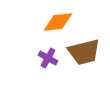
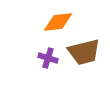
purple cross: rotated 12 degrees counterclockwise
